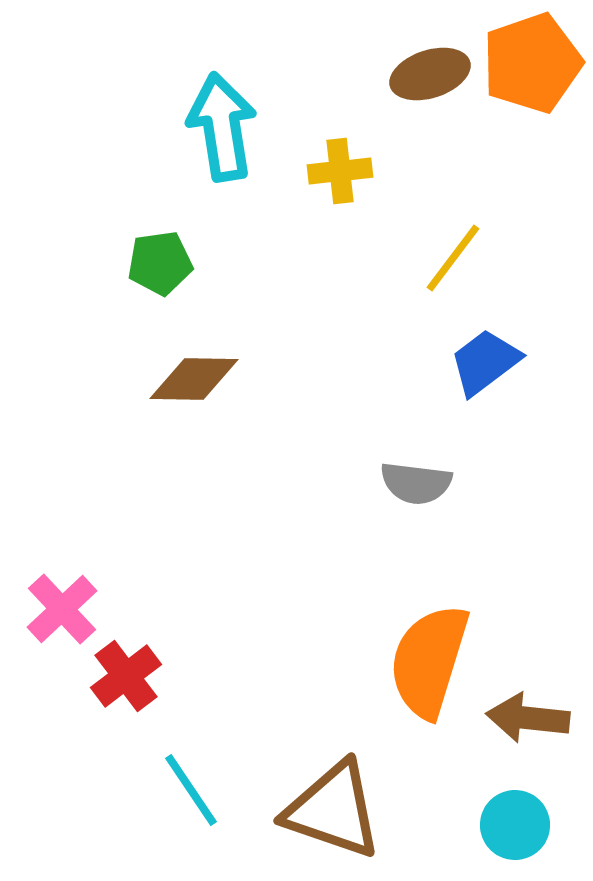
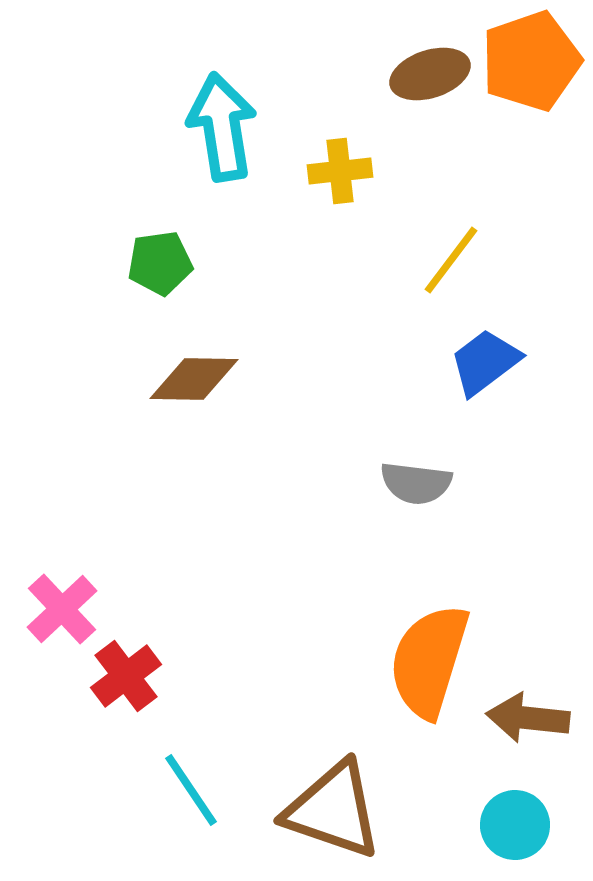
orange pentagon: moved 1 px left, 2 px up
yellow line: moved 2 px left, 2 px down
